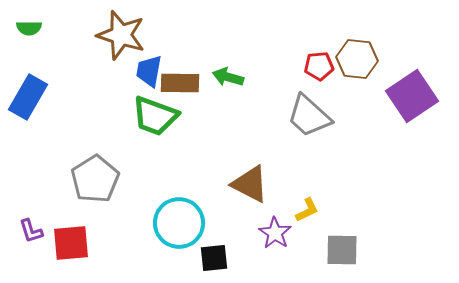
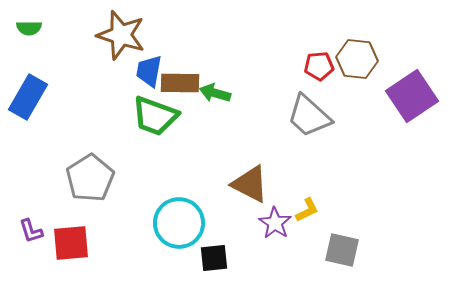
green arrow: moved 13 px left, 16 px down
gray pentagon: moved 5 px left, 1 px up
purple star: moved 10 px up
gray square: rotated 12 degrees clockwise
